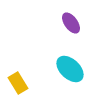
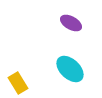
purple ellipse: rotated 25 degrees counterclockwise
